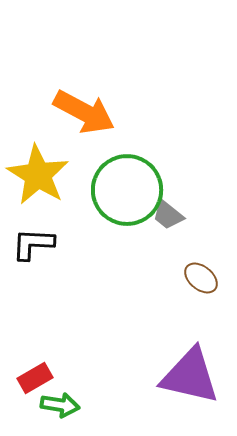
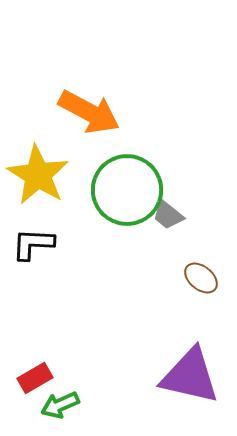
orange arrow: moved 5 px right
green arrow: rotated 147 degrees clockwise
